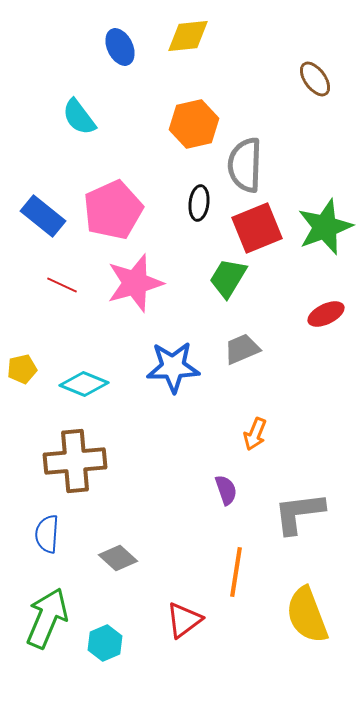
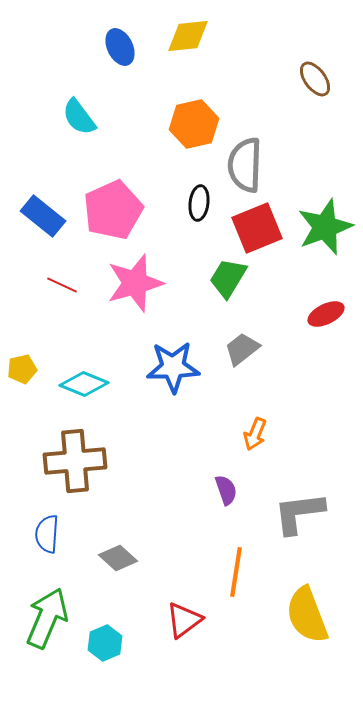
gray trapezoid: rotated 15 degrees counterclockwise
